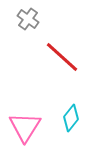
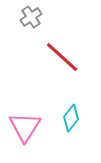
gray cross: moved 3 px right, 2 px up; rotated 20 degrees clockwise
